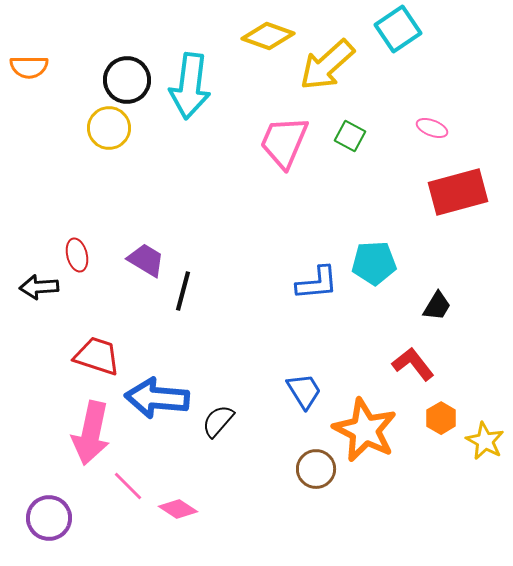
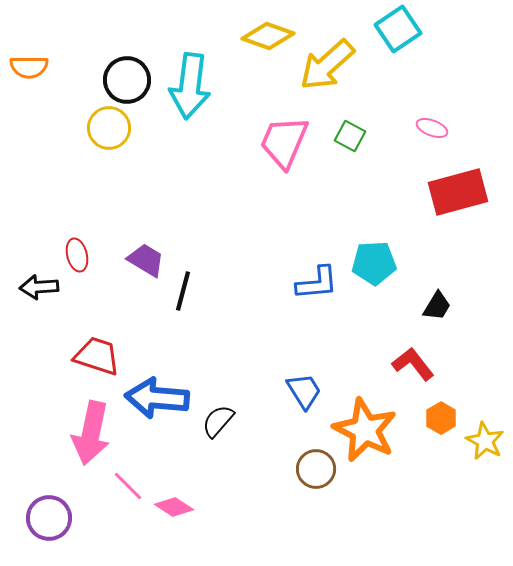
pink diamond: moved 4 px left, 2 px up
